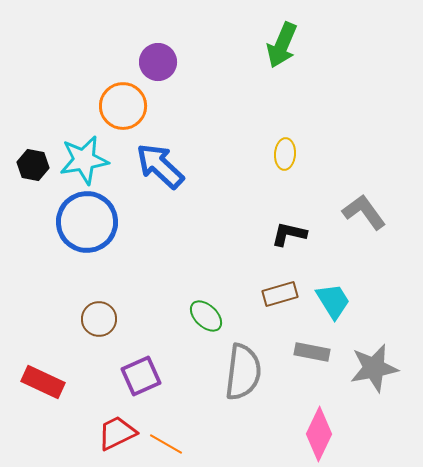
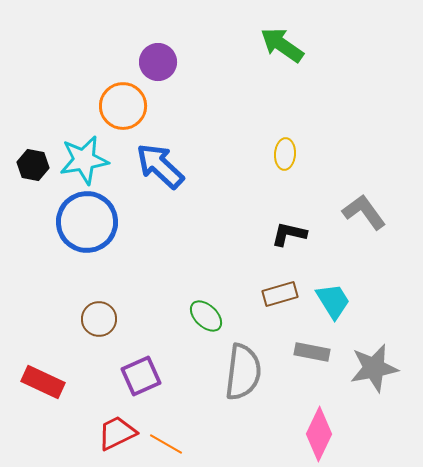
green arrow: rotated 102 degrees clockwise
